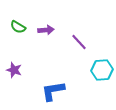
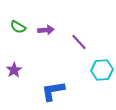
purple star: rotated 21 degrees clockwise
